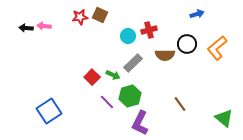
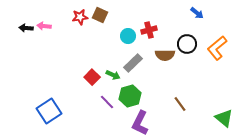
blue arrow: moved 1 px up; rotated 56 degrees clockwise
